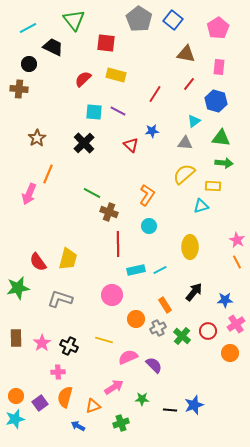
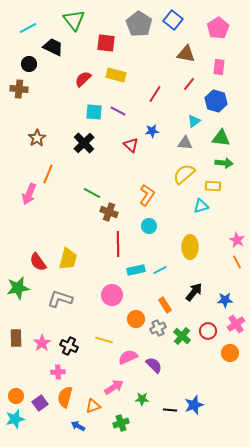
gray pentagon at (139, 19): moved 5 px down
